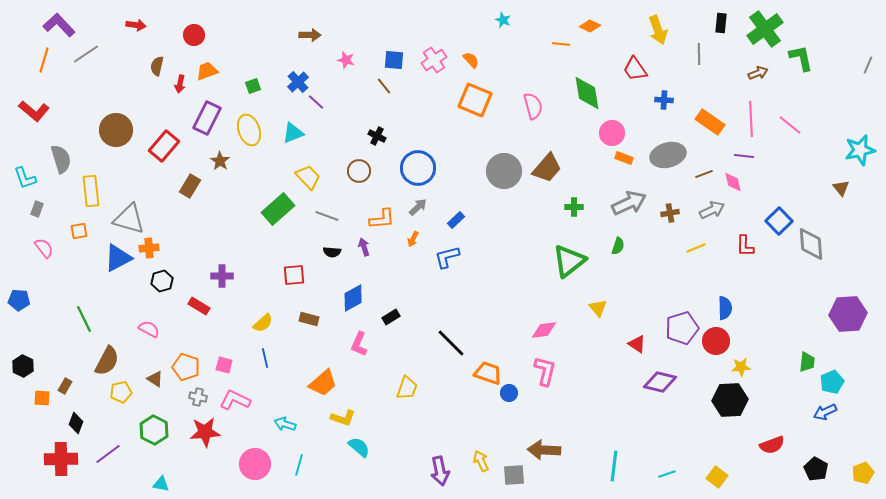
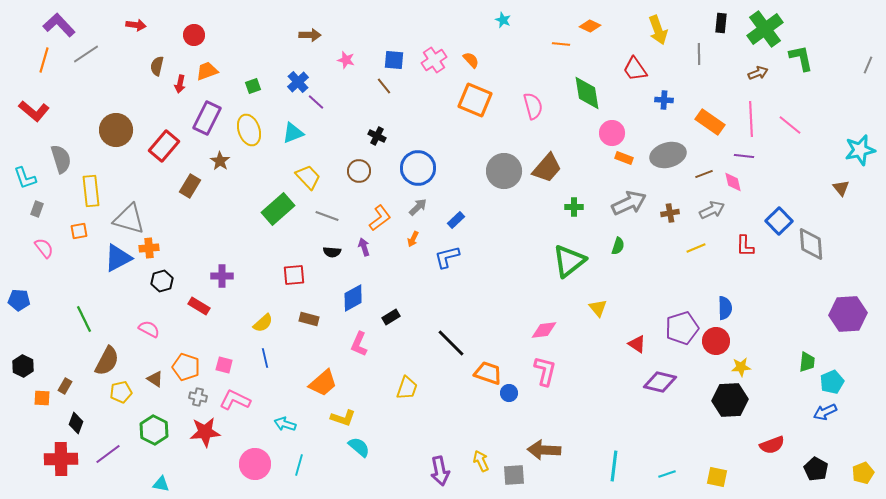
orange L-shape at (382, 219): moved 2 px left, 1 px up; rotated 32 degrees counterclockwise
yellow square at (717, 477): rotated 25 degrees counterclockwise
